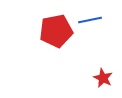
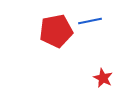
blue line: moved 1 px down
